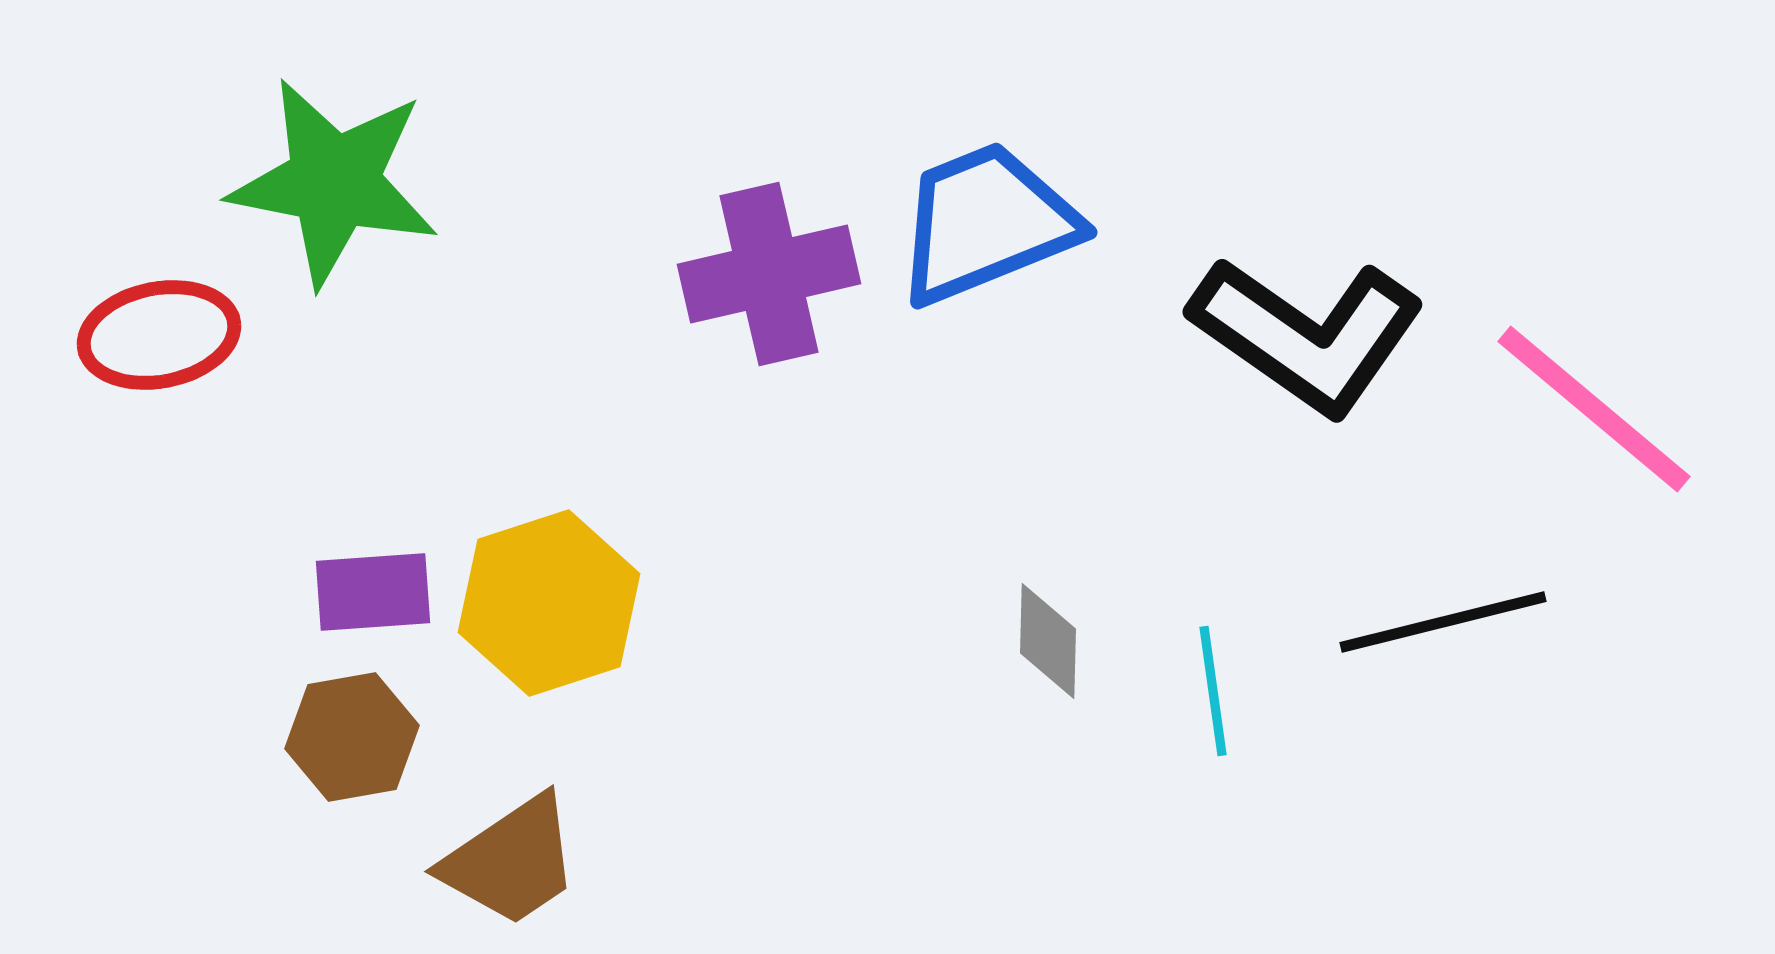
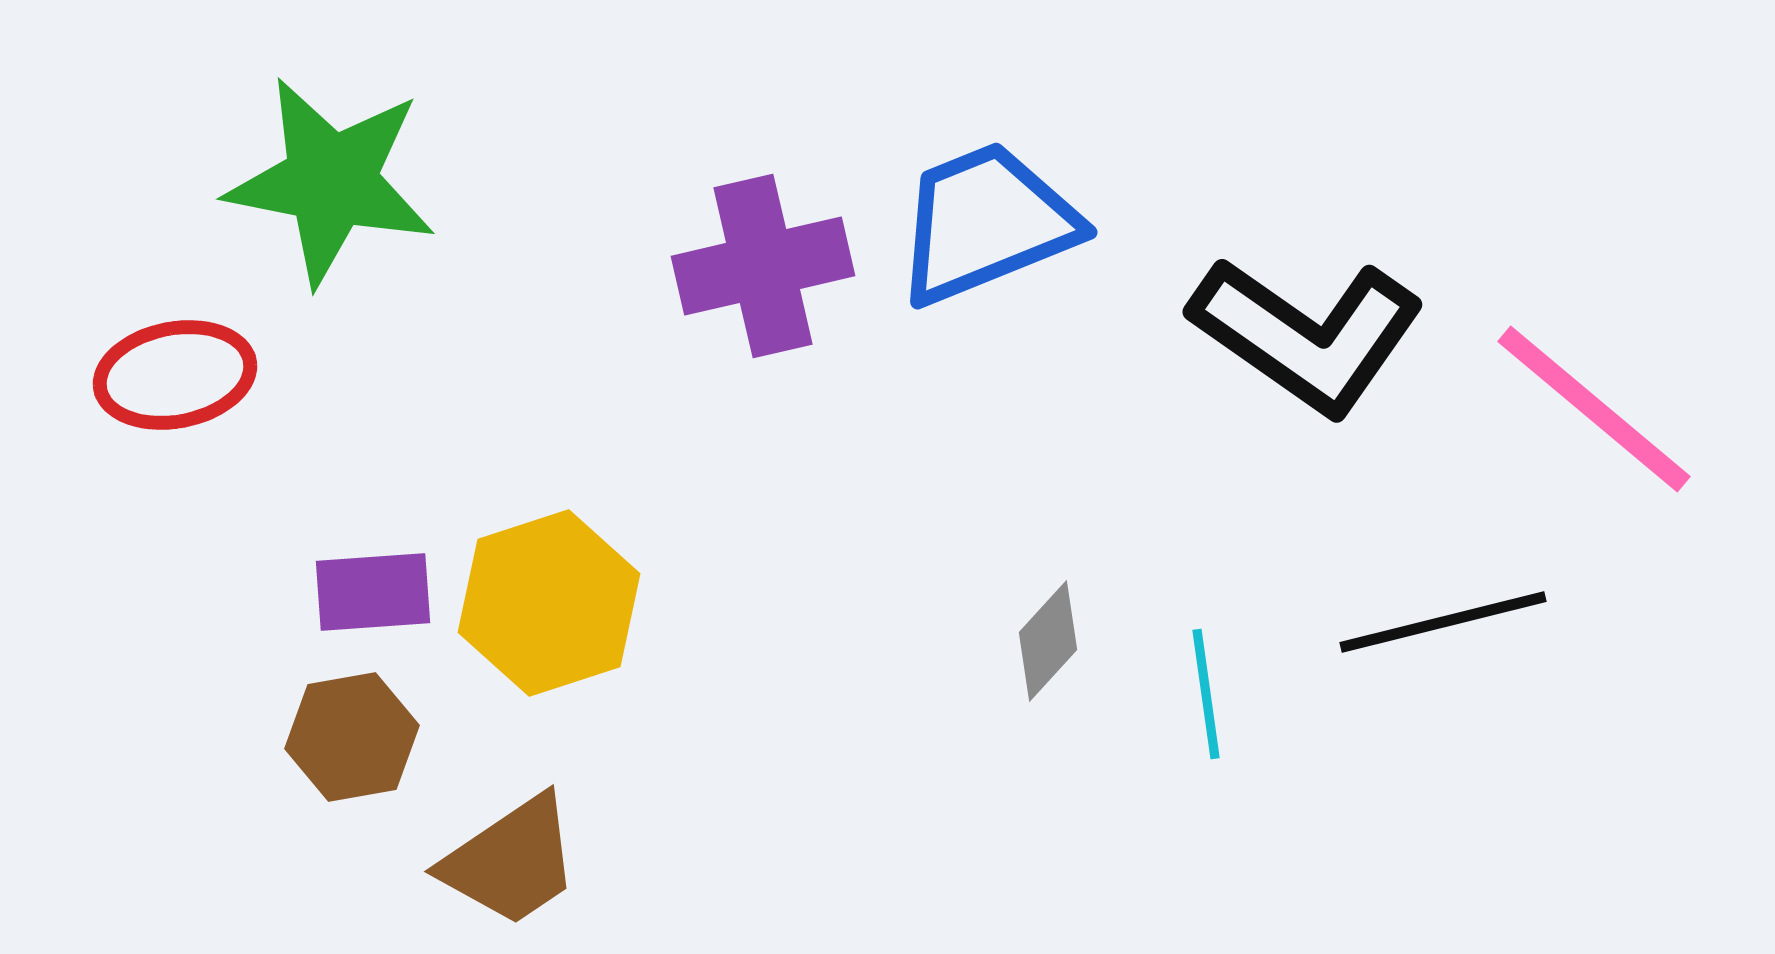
green star: moved 3 px left, 1 px up
purple cross: moved 6 px left, 8 px up
red ellipse: moved 16 px right, 40 px down
gray diamond: rotated 41 degrees clockwise
cyan line: moved 7 px left, 3 px down
